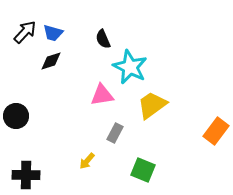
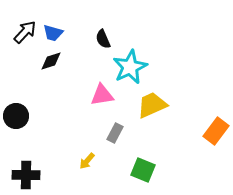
cyan star: rotated 20 degrees clockwise
yellow trapezoid: rotated 12 degrees clockwise
